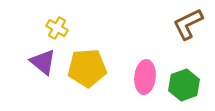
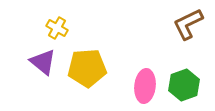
pink ellipse: moved 9 px down
